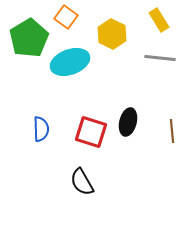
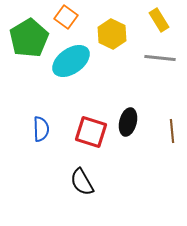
cyan ellipse: moved 1 px right, 1 px up; rotated 15 degrees counterclockwise
